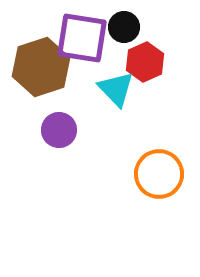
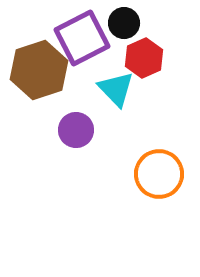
black circle: moved 4 px up
purple square: rotated 36 degrees counterclockwise
red hexagon: moved 1 px left, 4 px up
brown hexagon: moved 2 px left, 3 px down
purple circle: moved 17 px right
